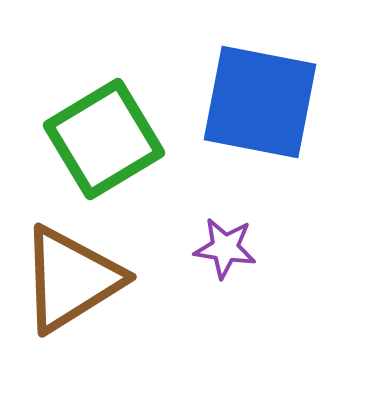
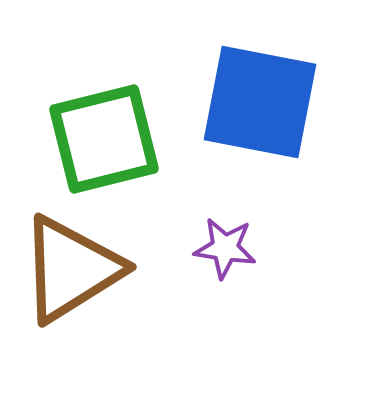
green square: rotated 17 degrees clockwise
brown triangle: moved 10 px up
